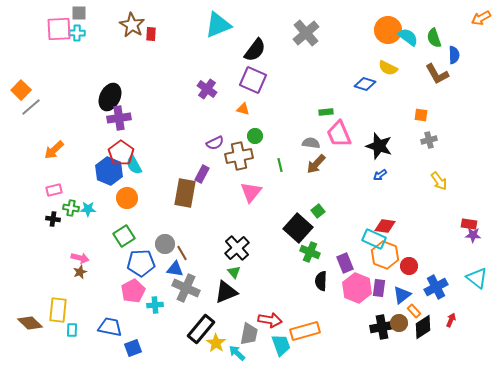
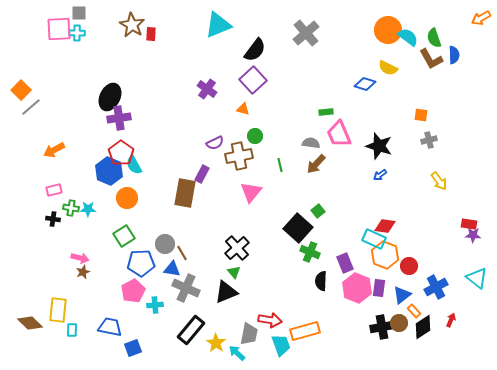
brown L-shape at (437, 74): moved 6 px left, 15 px up
purple square at (253, 80): rotated 24 degrees clockwise
orange arrow at (54, 150): rotated 15 degrees clockwise
blue triangle at (175, 269): moved 3 px left
brown star at (80, 272): moved 3 px right
black rectangle at (201, 329): moved 10 px left, 1 px down
